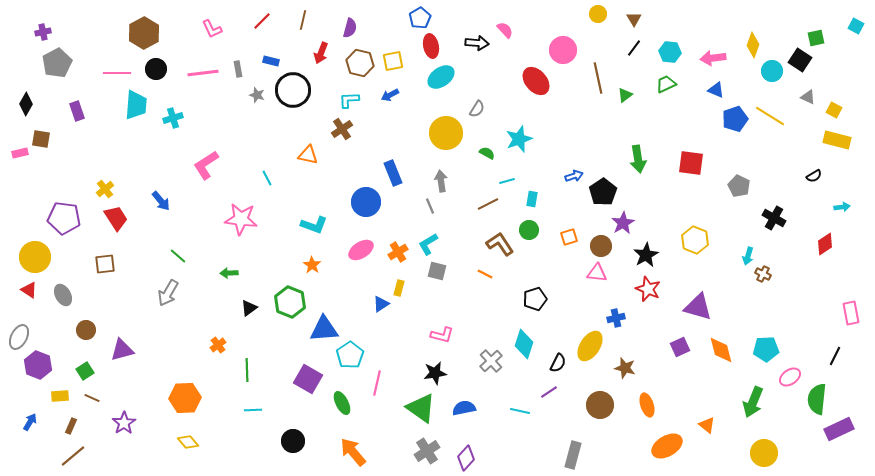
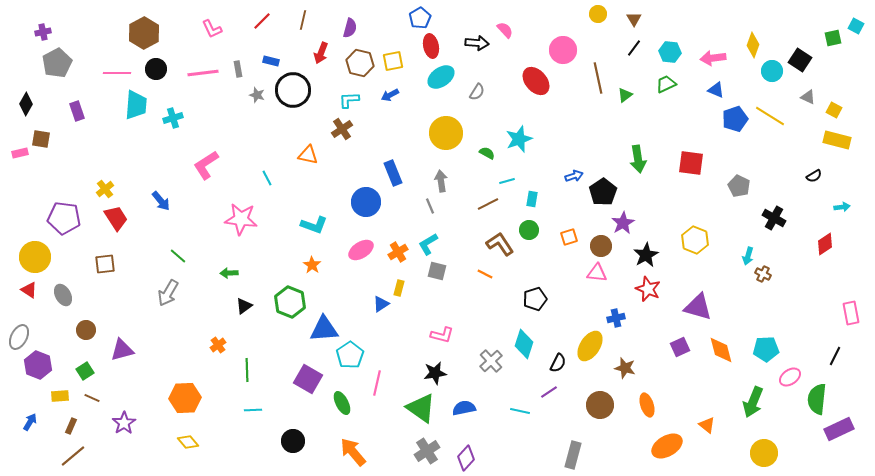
green square at (816, 38): moved 17 px right
gray semicircle at (477, 109): moved 17 px up
black triangle at (249, 308): moved 5 px left, 2 px up
